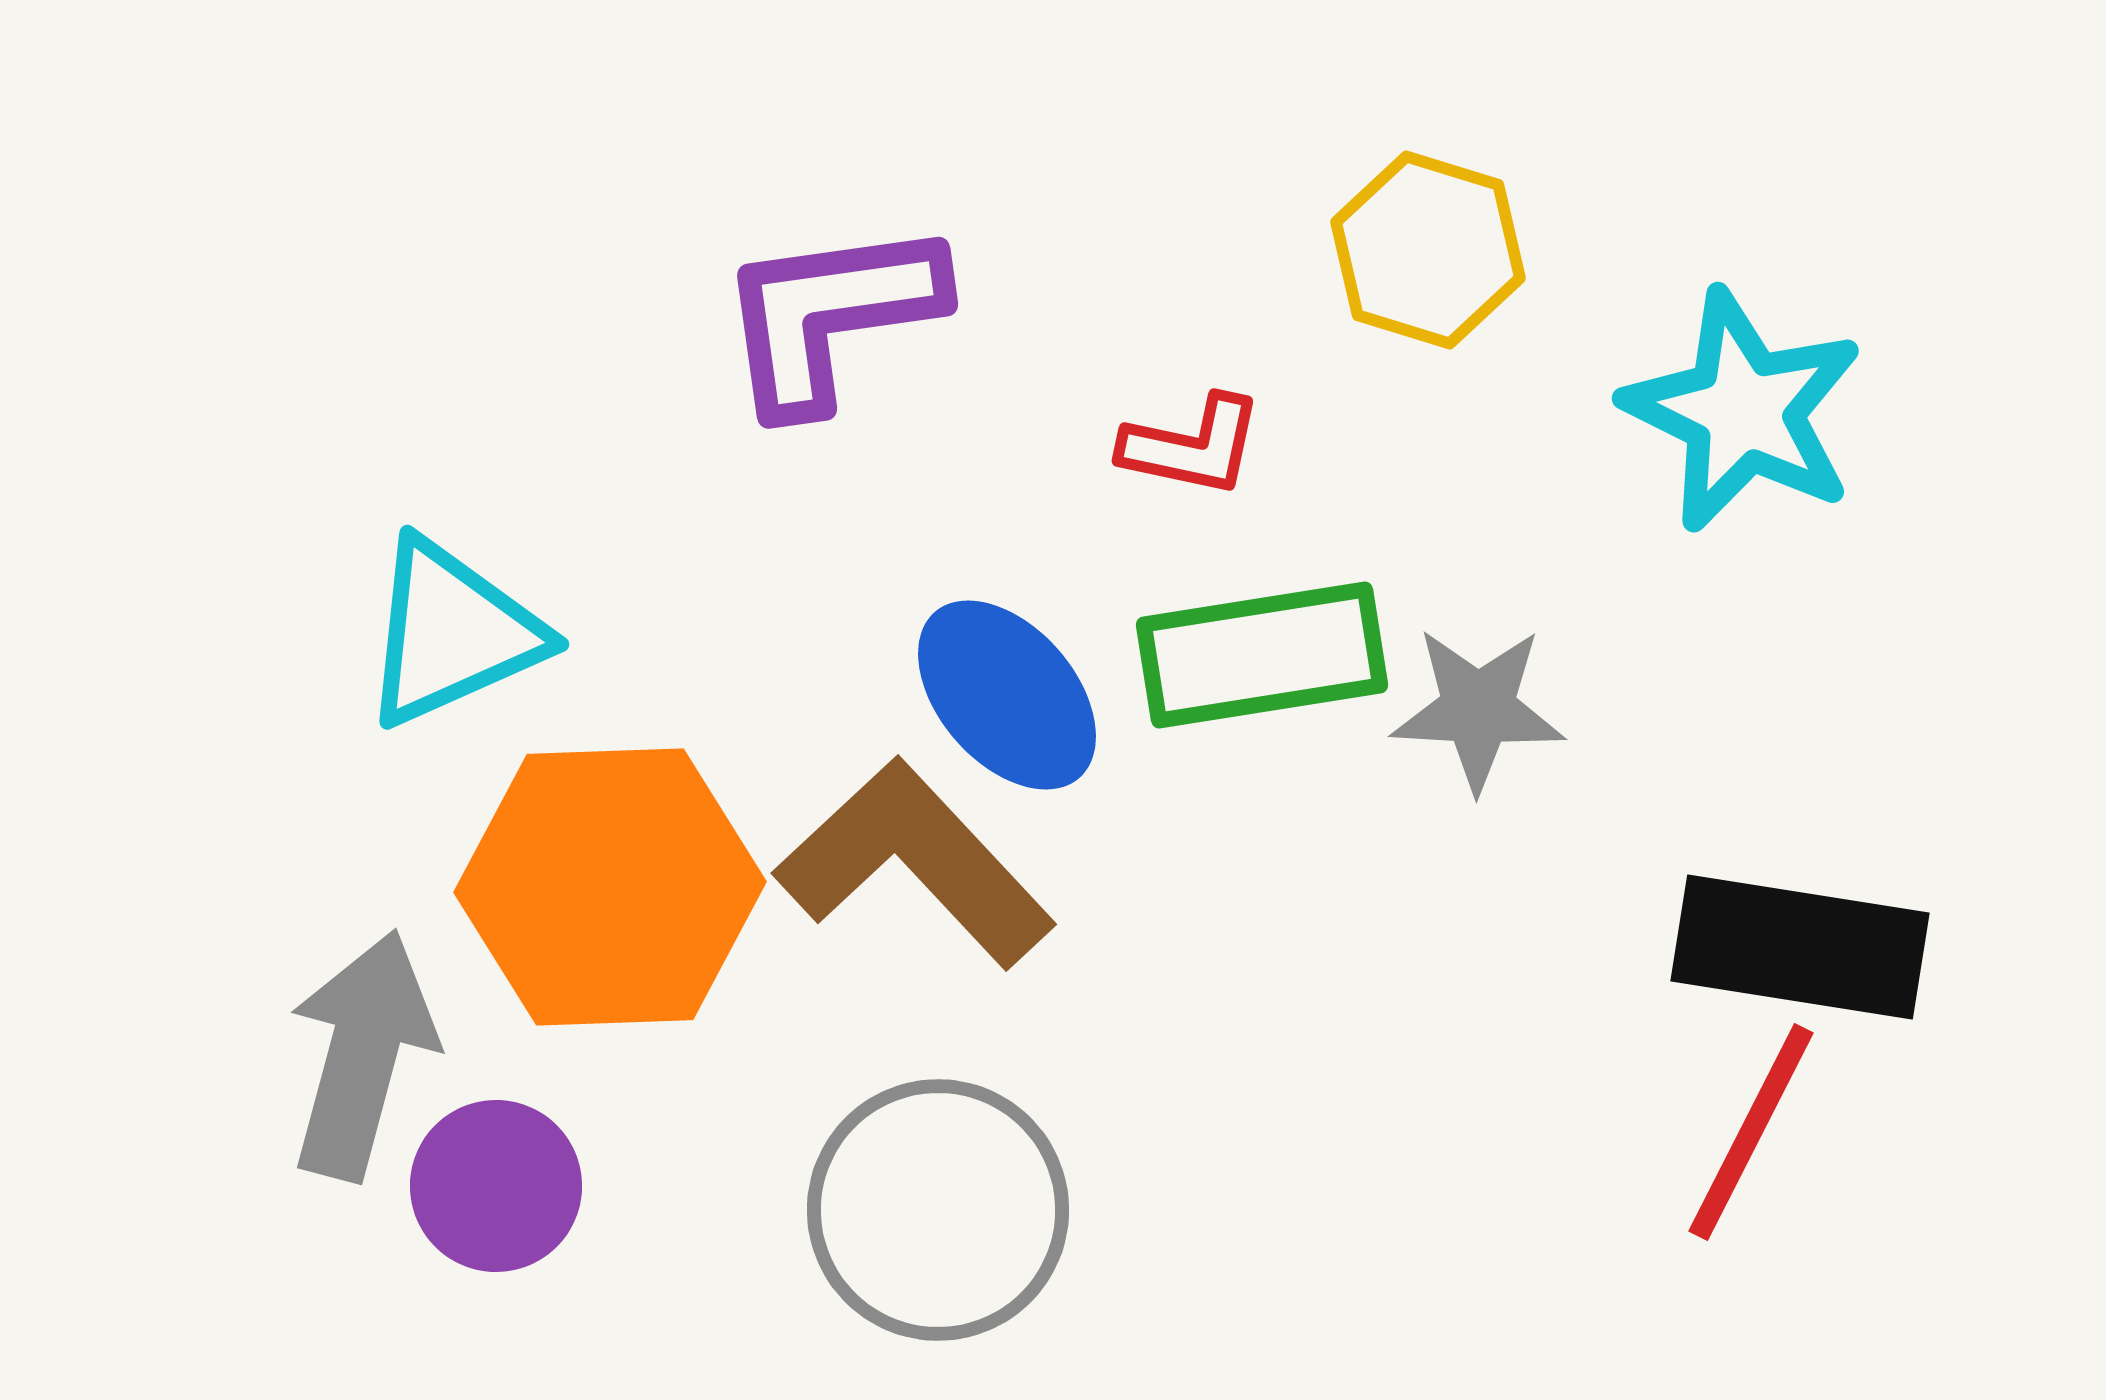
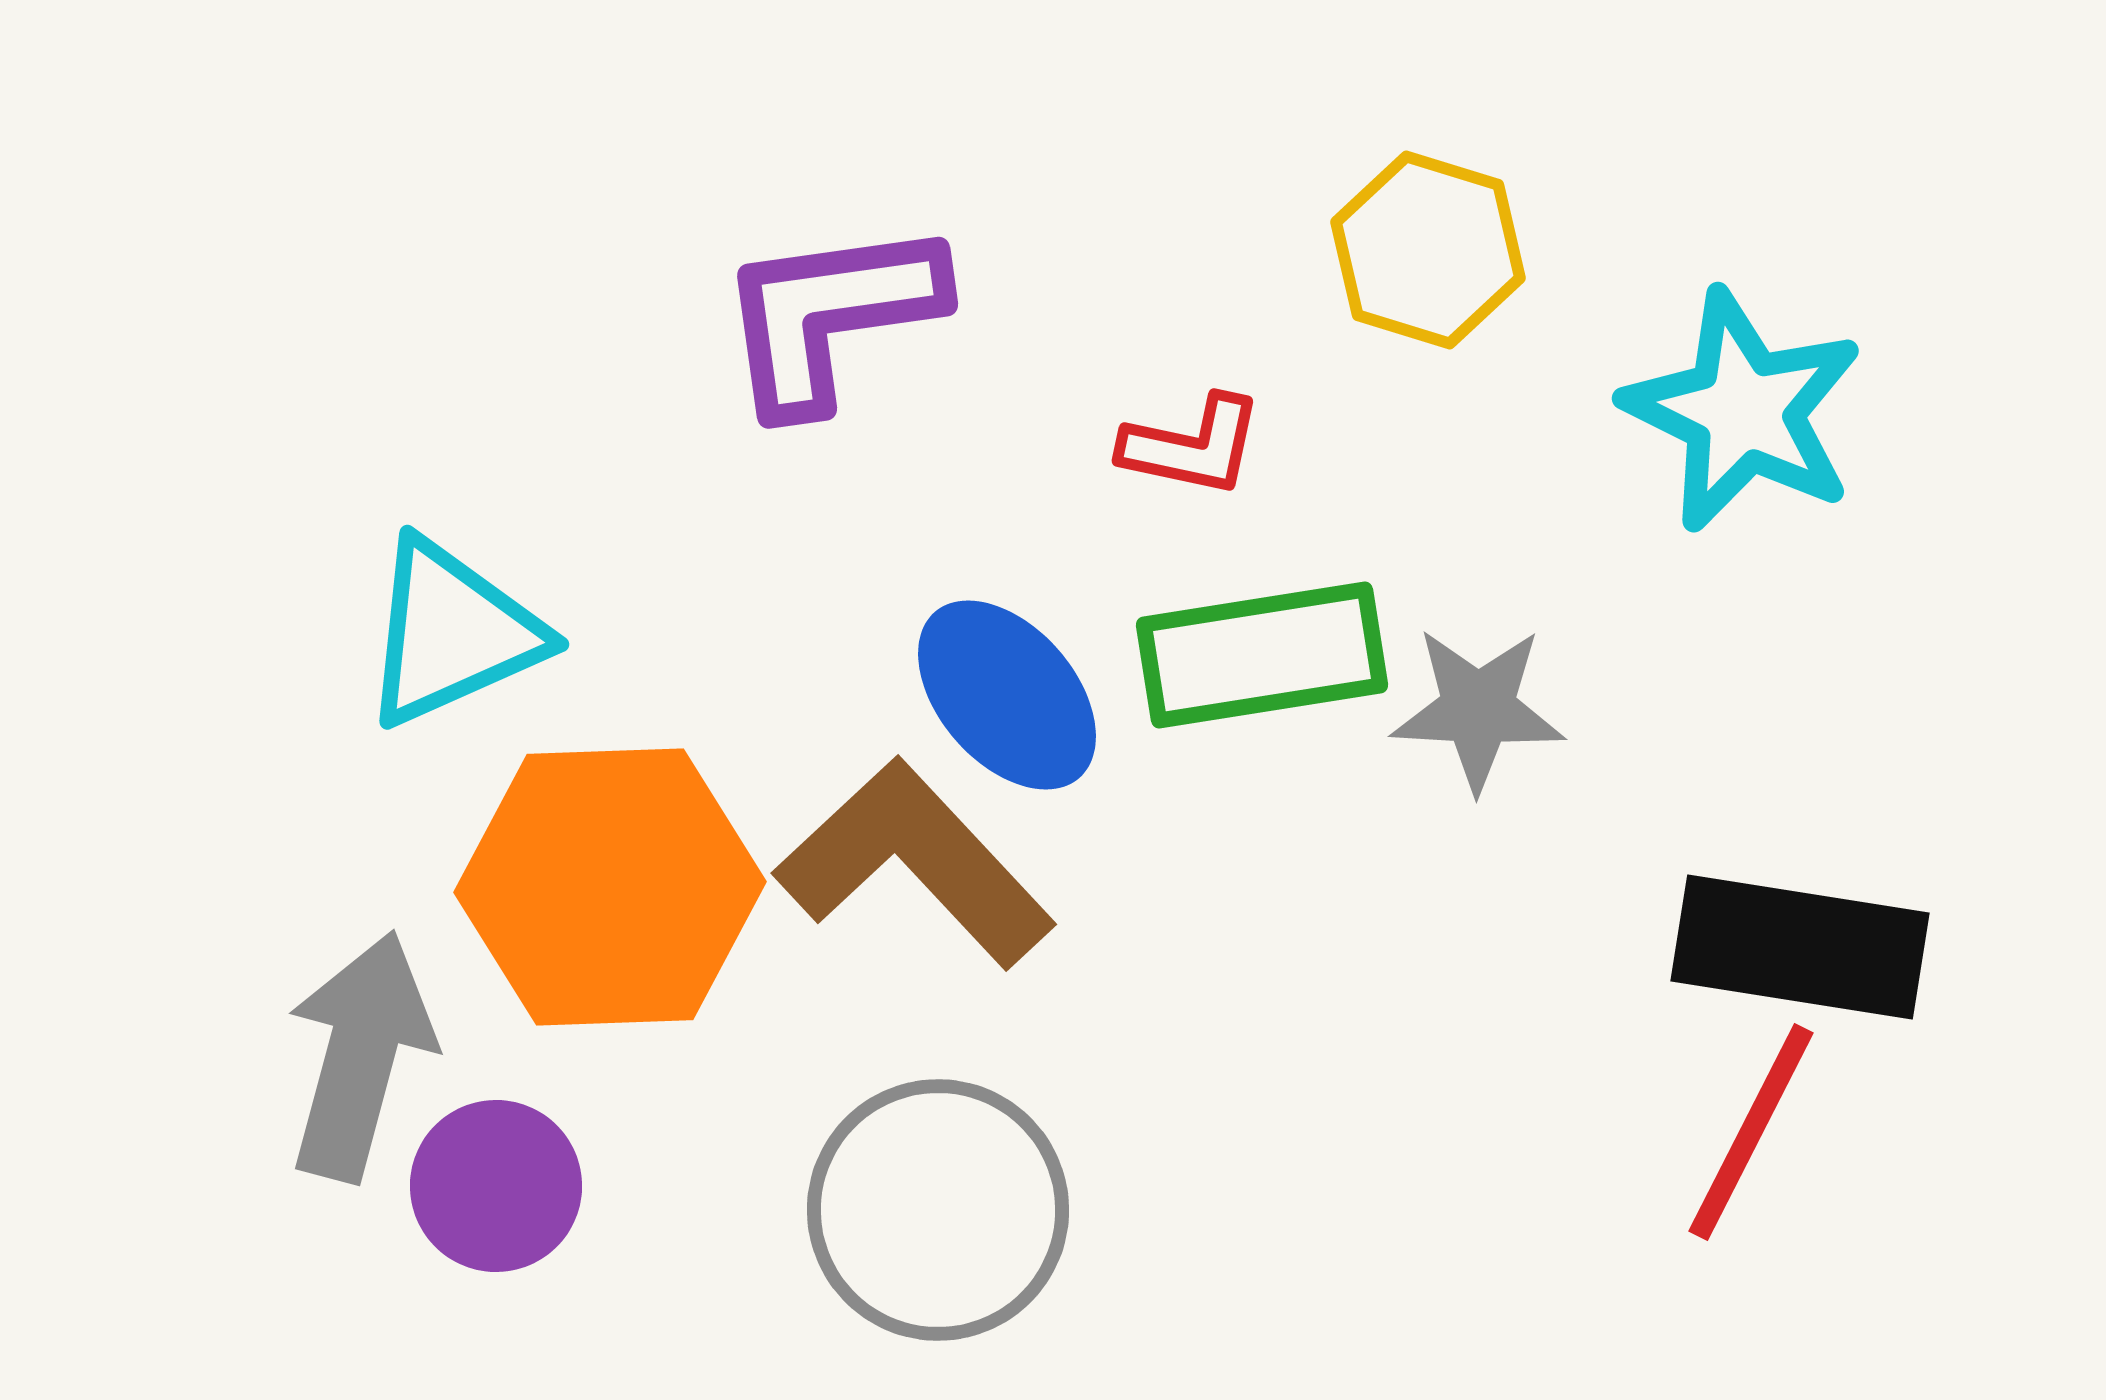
gray arrow: moved 2 px left, 1 px down
